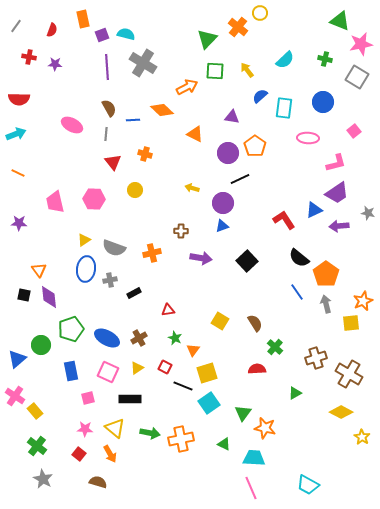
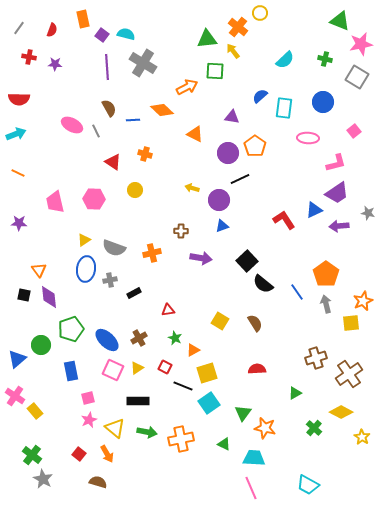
gray line at (16, 26): moved 3 px right, 2 px down
purple square at (102, 35): rotated 32 degrees counterclockwise
green triangle at (207, 39): rotated 40 degrees clockwise
yellow arrow at (247, 70): moved 14 px left, 19 px up
gray line at (106, 134): moved 10 px left, 3 px up; rotated 32 degrees counterclockwise
red triangle at (113, 162): rotated 18 degrees counterclockwise
purple circle at (223, 203): moved 4 px left, 3 px up
black semicircle at (299, 258): moved 36 px left, 26 px down
blue ellipse at (107, 338): moved 2 px down; rotated 15 degrees clockwise
green cross at (275, 347): moved 39 px right, 81 px down
orange triangle at (193, 350): rotated 24 degrees clockwise
pink square at (108, 372): moved 5 px right, 2 px up
brown cross at (349, 374): rotated 24 degrees clockwise
black rectangle at (130, 399): moved 8 px right, 2 px down
pink star at (85, 429): moved 4 px right, 9 px up; rotated 28 degrees counterclockwise
green arrow at (150, 433): moved 3 px left, 1 px up
green cross at (37, 446): moved 5 px left, 9 px down
orange arrow at (110, 454): moved 3 px left
